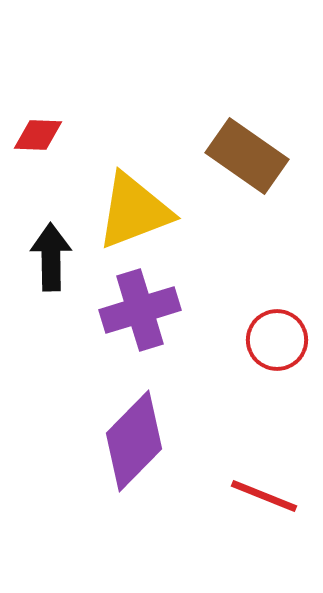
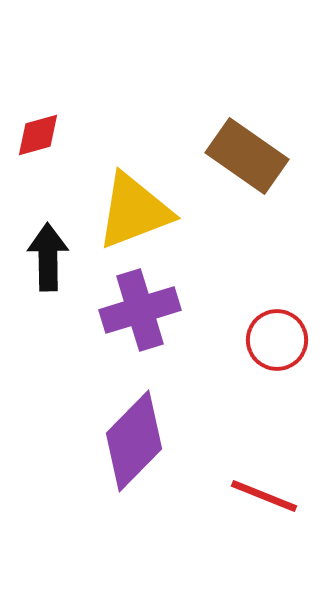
red diamond: rotated 18 degrees counterclockwise
black arrow: moved 3 px left
